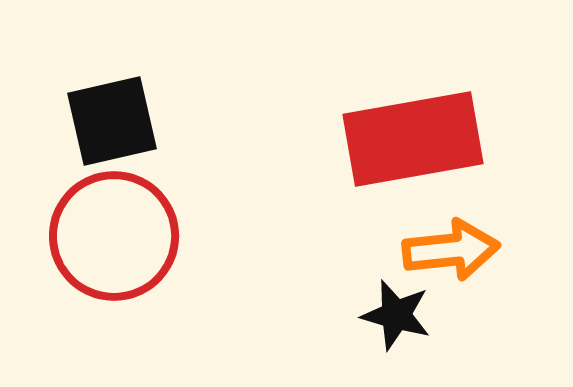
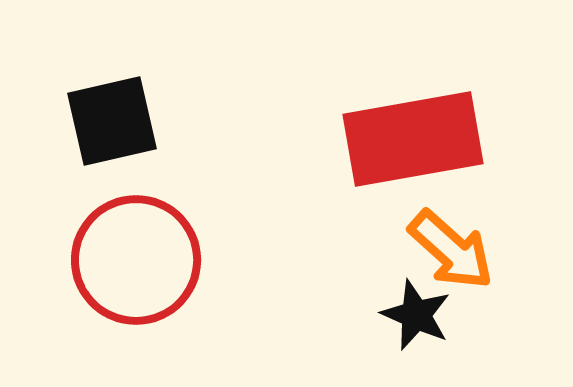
red circle: moved 22 px right, 24 px down
orange arrow: rotated 48 degrees clockwise
black star: moved 20 px right; rotated 8 degrees clockwise
